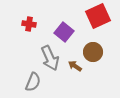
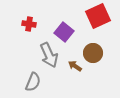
brown circle: moved 1 px down
gray arrow: moved 1 px left, 3 px up
